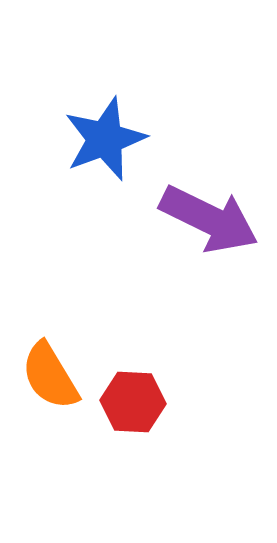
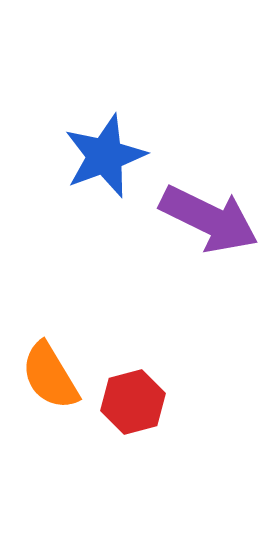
blue star: moved 17 px down
red hexagon: rotated 18 degrees counterclockwise
